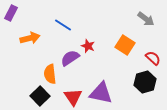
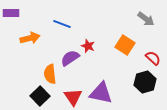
purple rectangle: rotated 63 degrees clockwise
blue line: moved 1 px left, 1 px up; rotated 12 degrees counterclockwise
